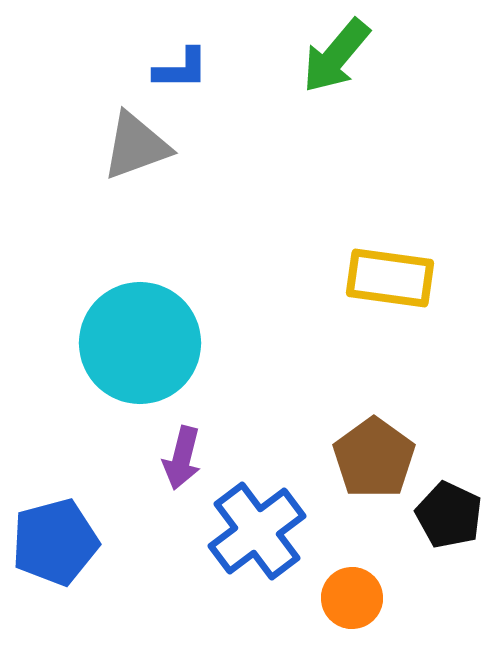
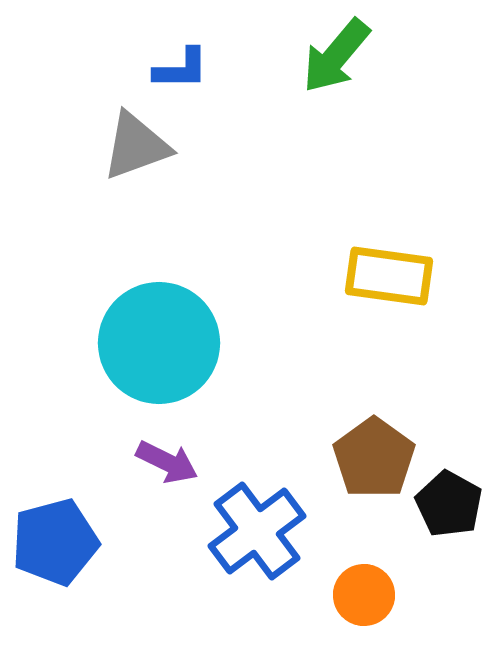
yellow rectangle: moved 1 px left, 2 px up
cyan circle: moved 19 px right
purple arrow: moved 15 px left, 4 px down; rotated 78 degrees counterclockwise
black pentagon: moved 11 px up; rotated 4 degrees clockwise
orange circle: moved 12 px right, 3 px up
